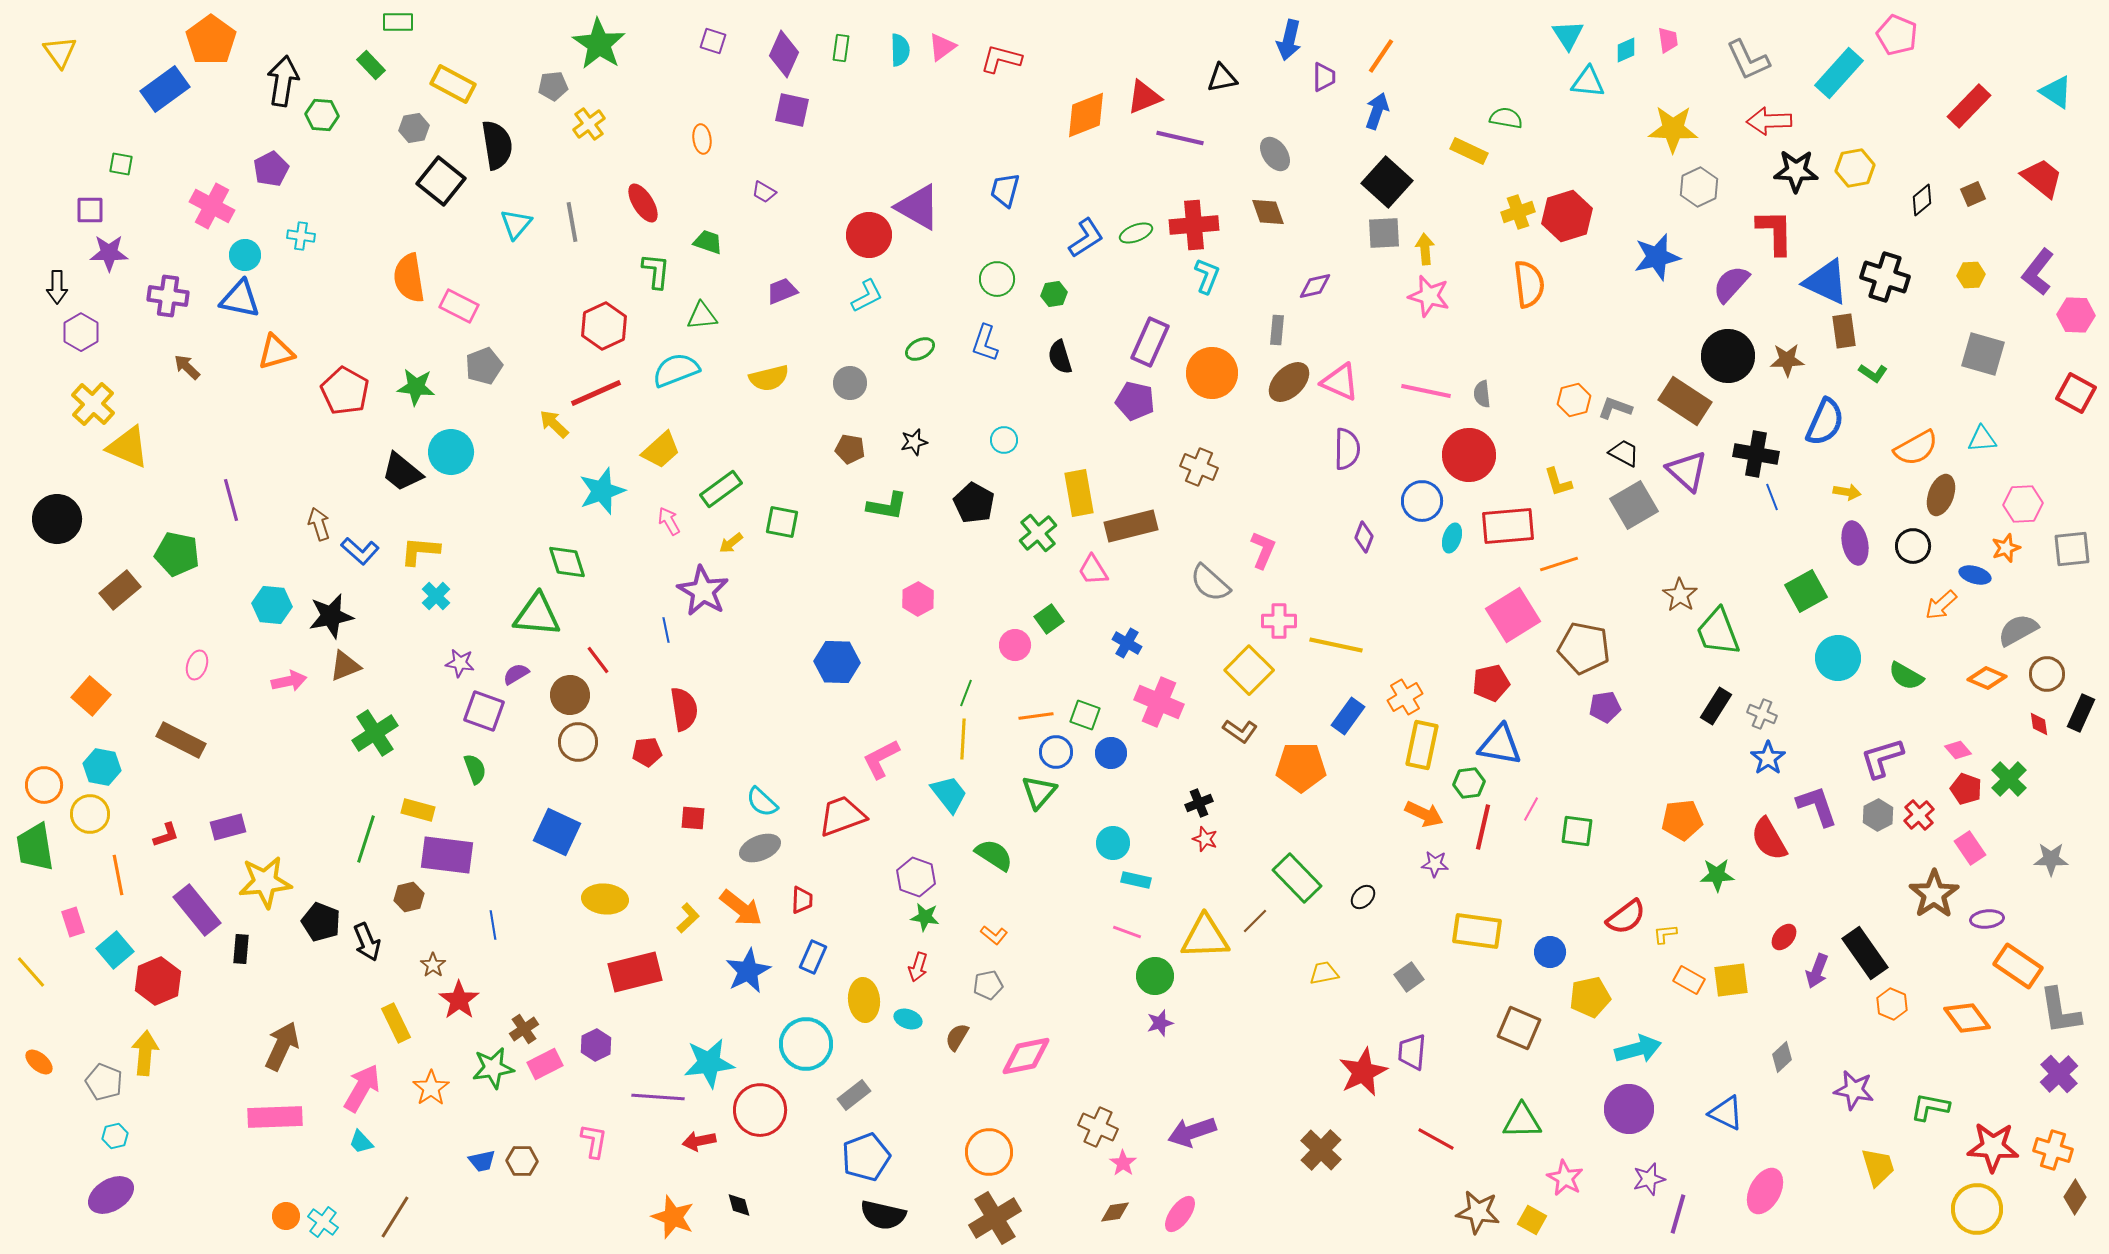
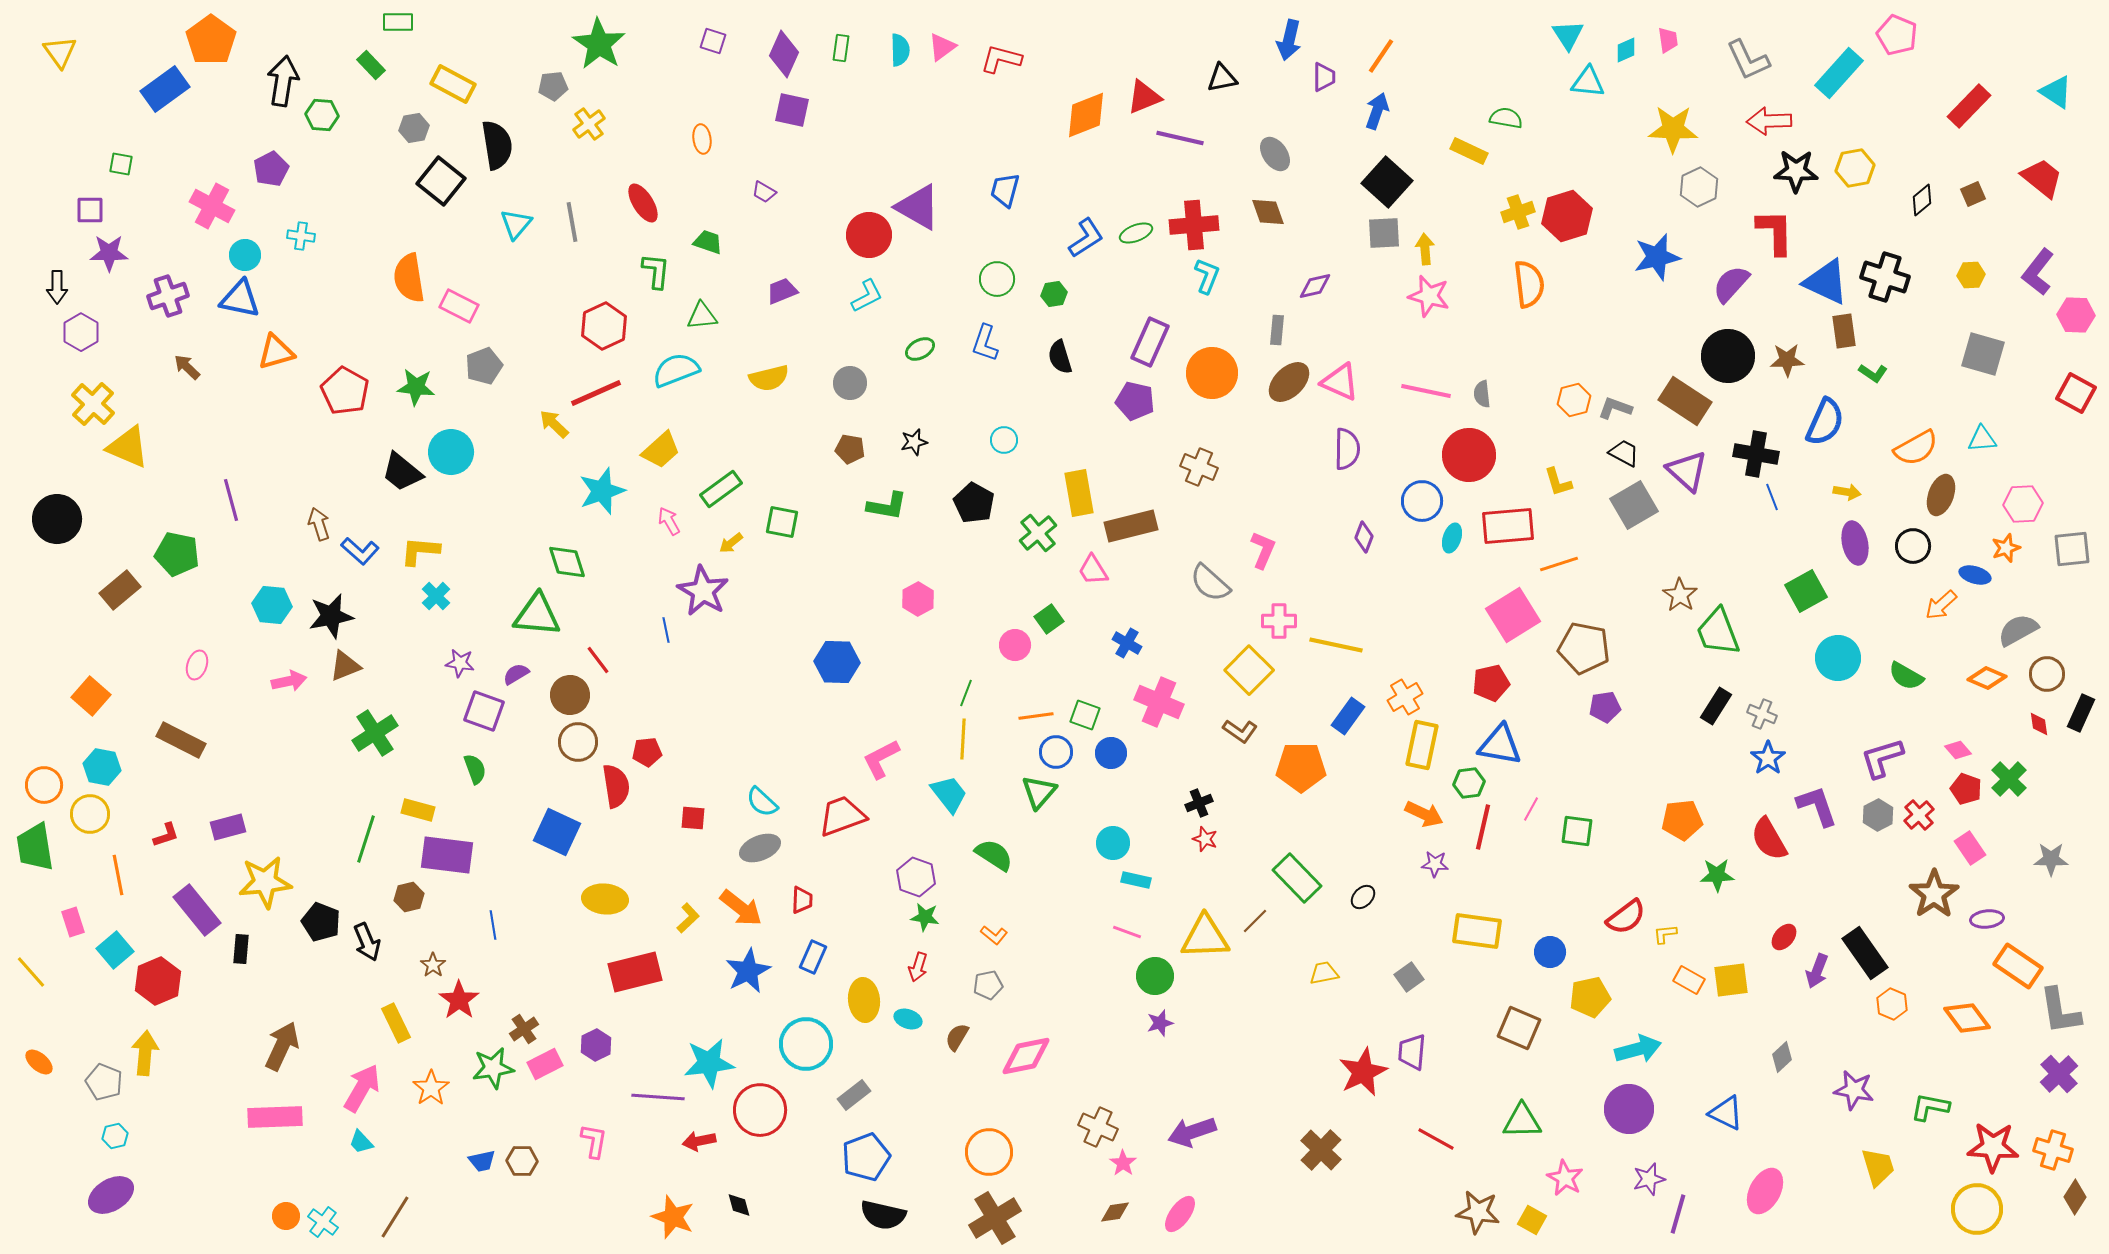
purple cross at (168, 296): rotated 27 degrees counterclockwise
red semicircle at (684, 709): moved 68 px left, 77 px down
